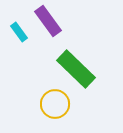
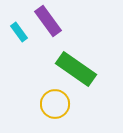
green rectangle: rotated 9 degrees counterclockwise
